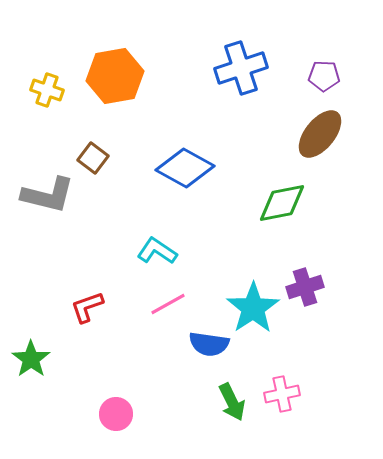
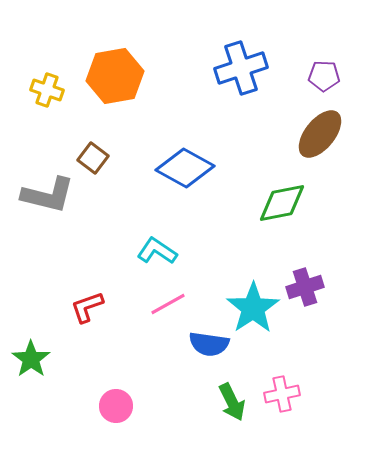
pink circle: moved 8 px up
